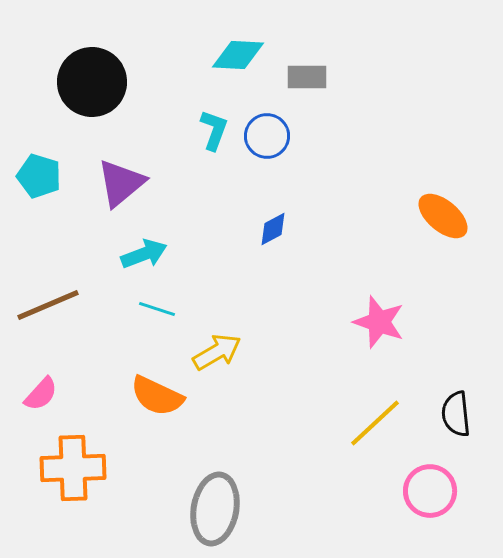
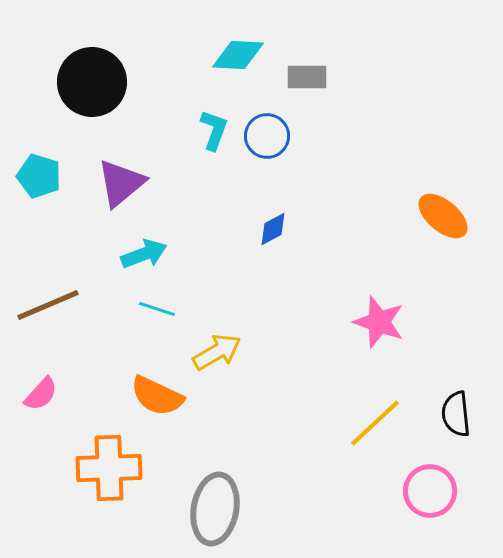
orange cross: moved 36 px right
